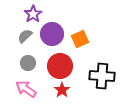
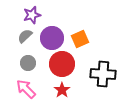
purple star: moved 1 px left, 1 px down; rotated 18 degrees clockwise
purple circle: moved 4 px down
red circle: moved 2 px right, 2 px up
black cross: moved 1 px right, 2 px up
pink arrow: rotated 10 degrees clockwise
